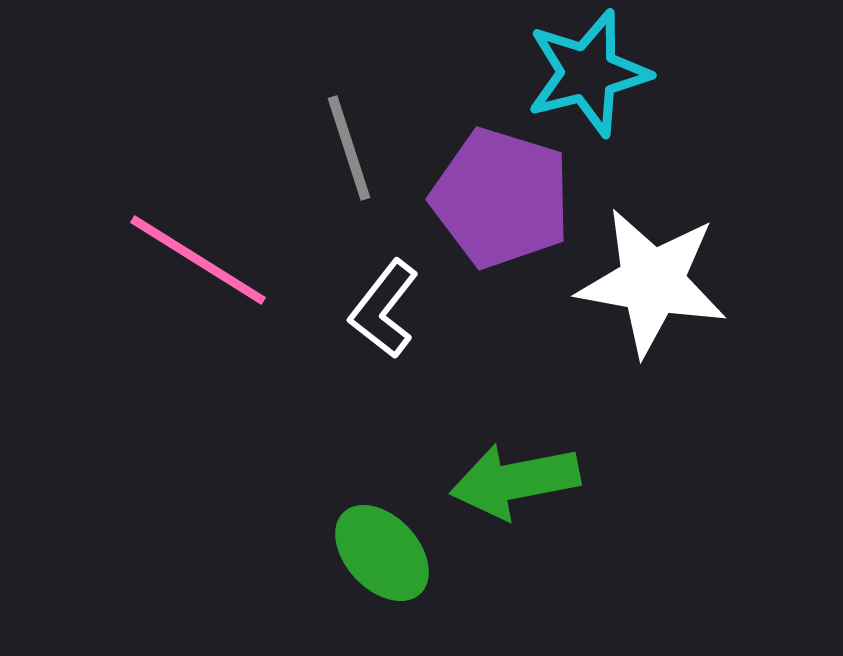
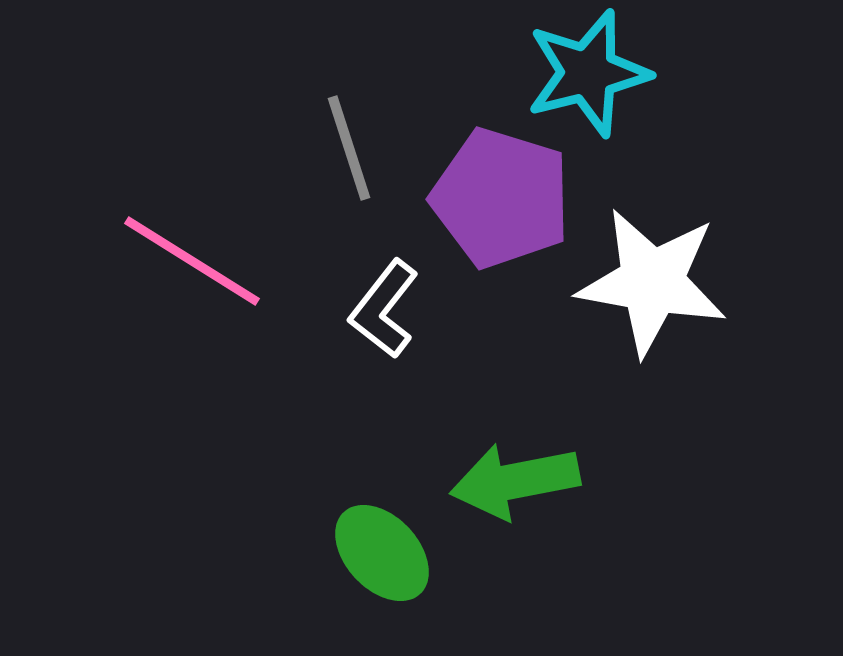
pink line: moved 6 px left, 1 px down
